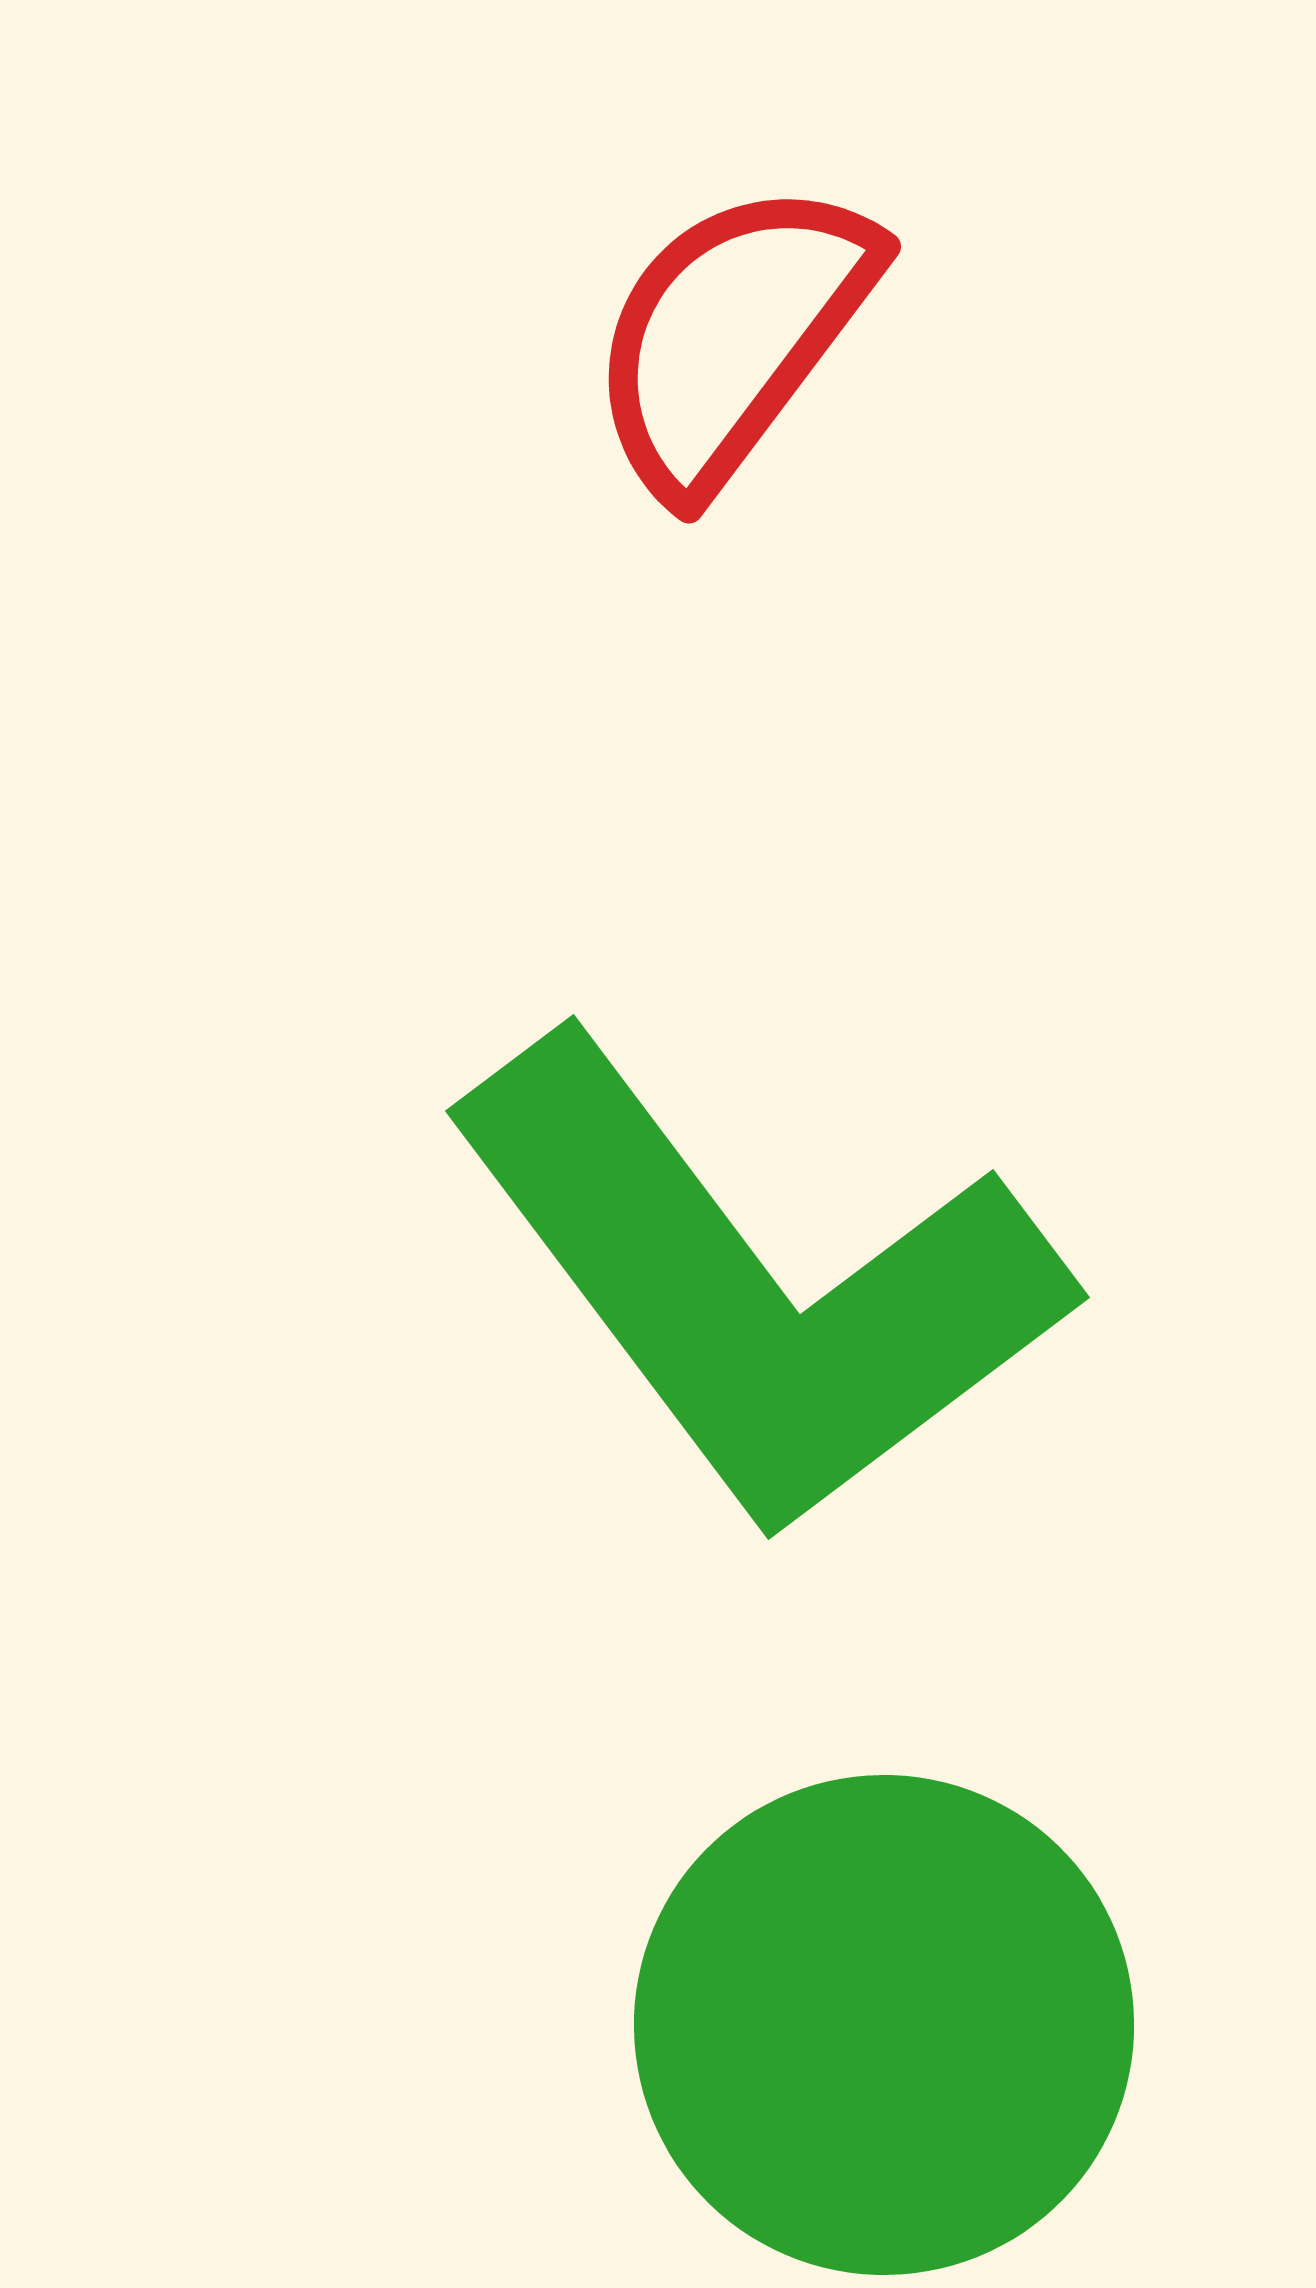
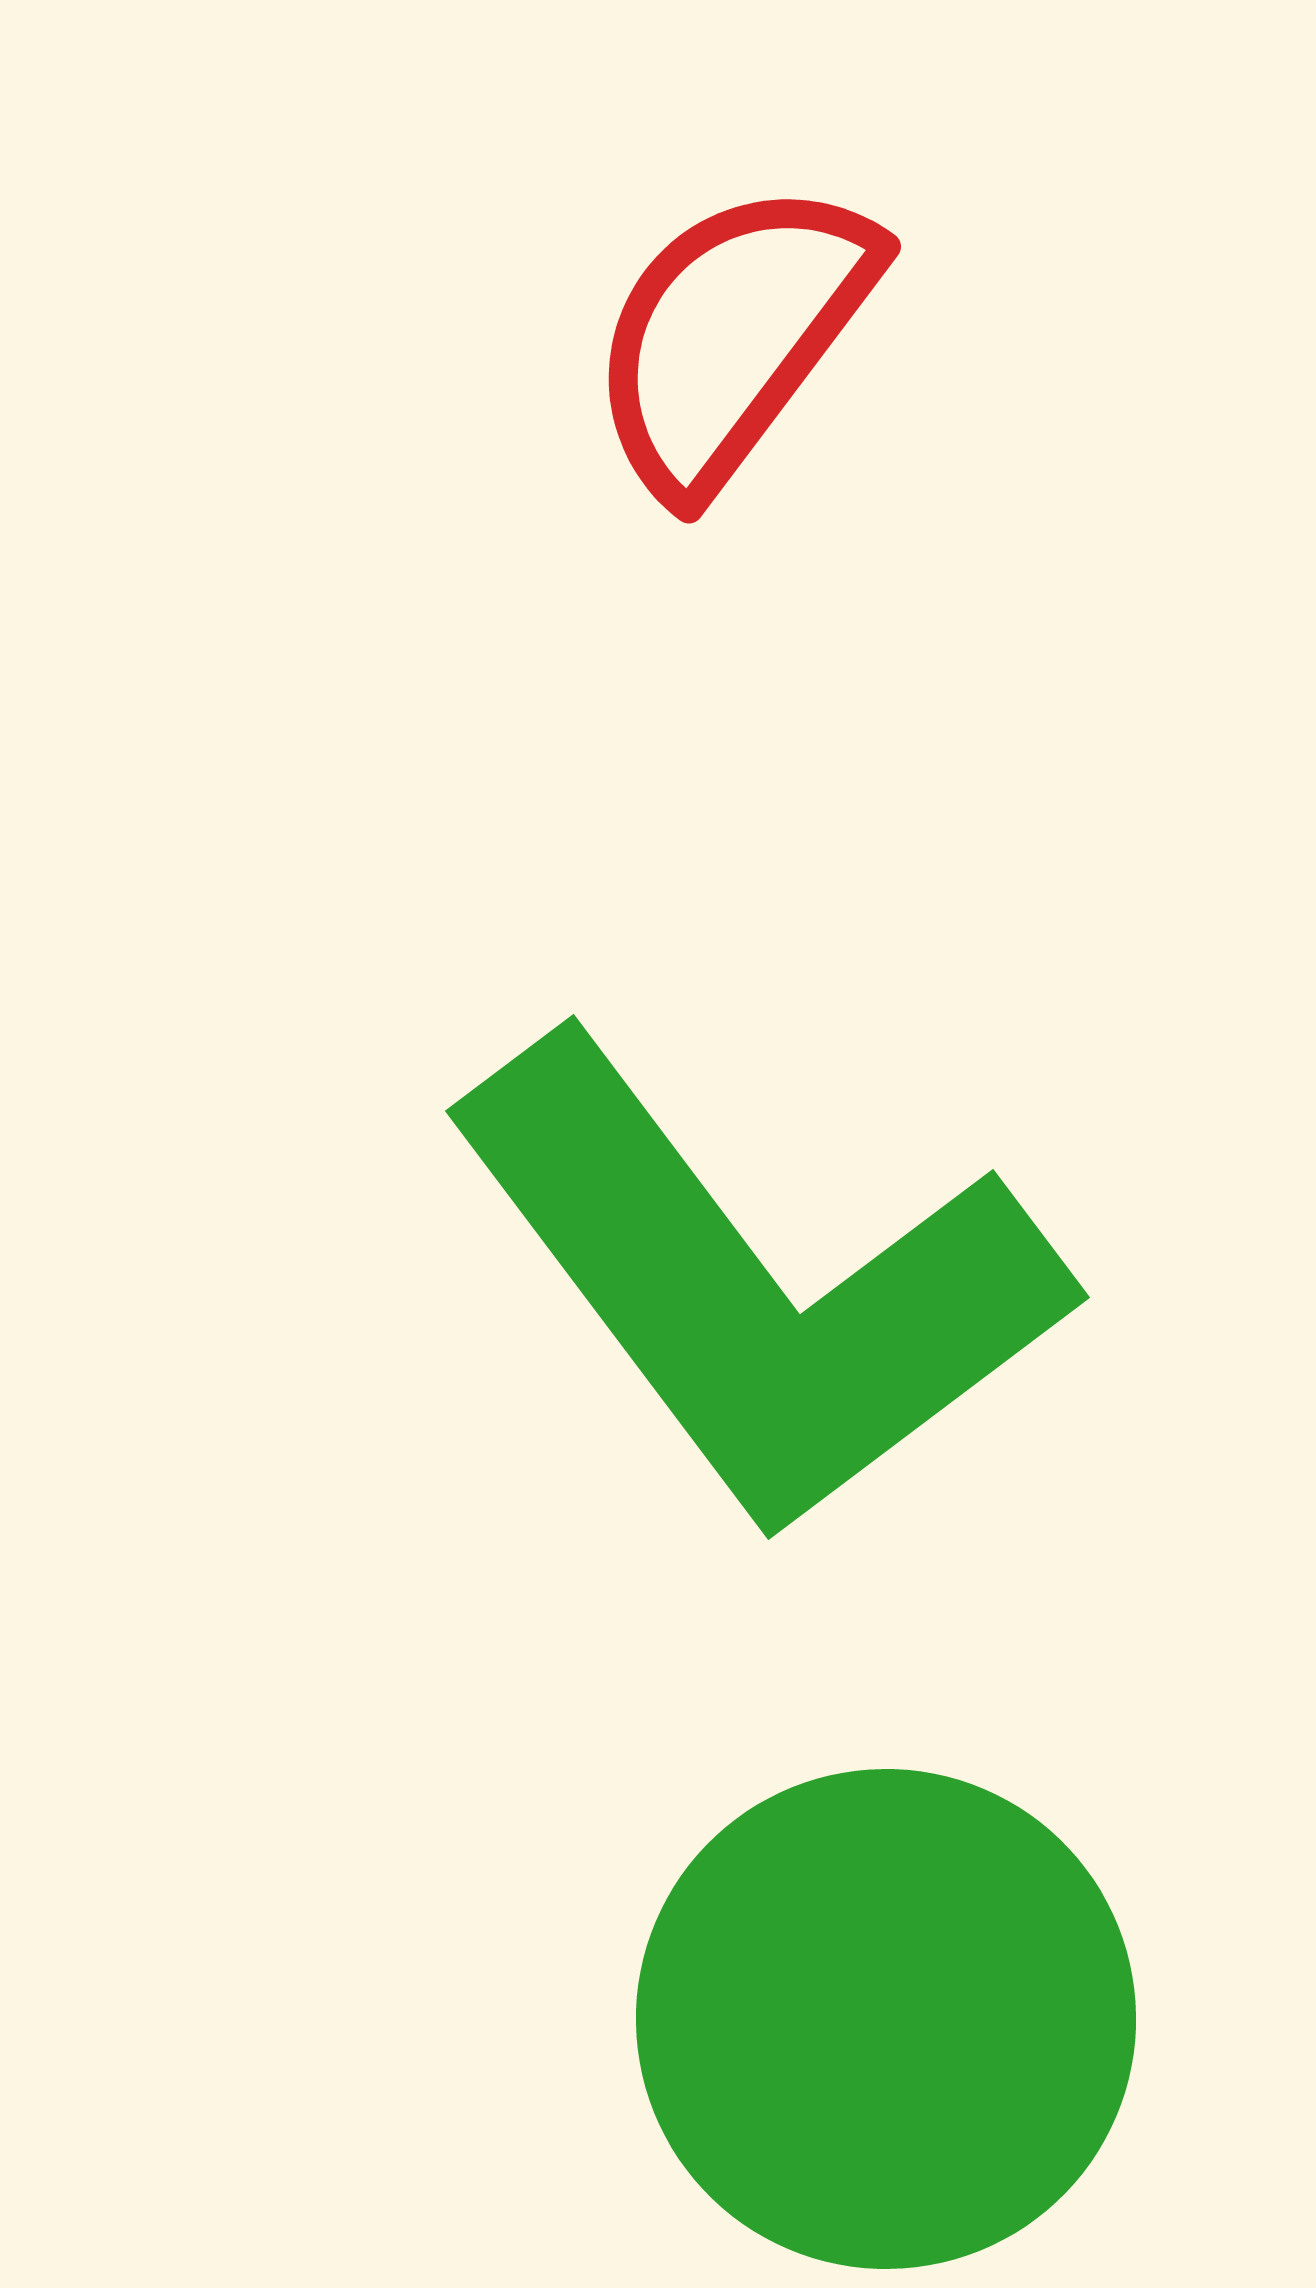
green circle: moved 2 px right, 6 px up
